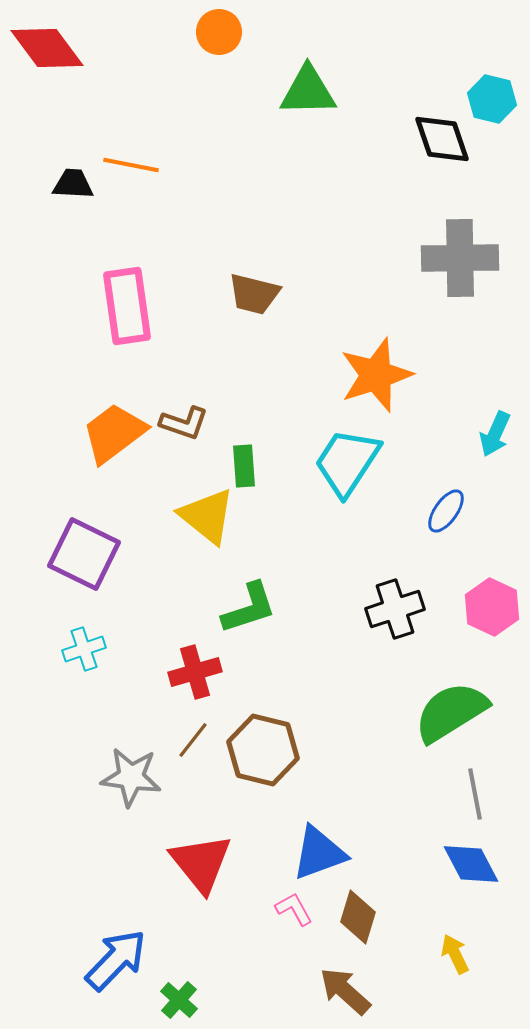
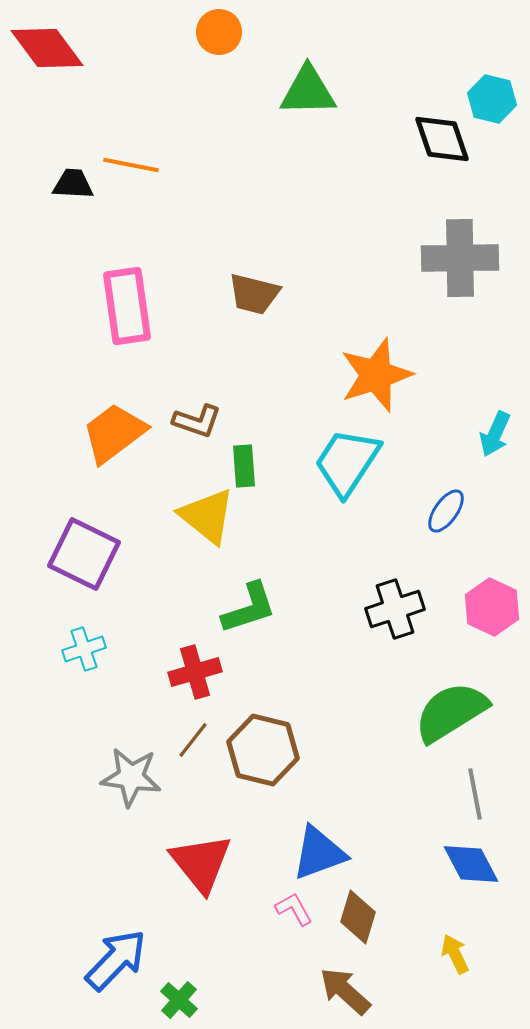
brown L-shape: moved 13 px right, 2 px up
